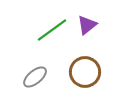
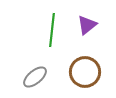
green line: rotated 48 degrees counterclockwise
